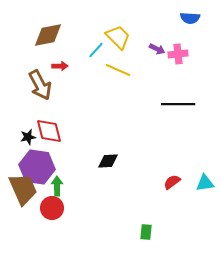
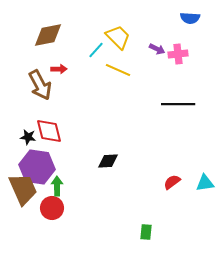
red arrow: moved 1 px left, 3 px down
black star: rotated 21 degrees clockwise
